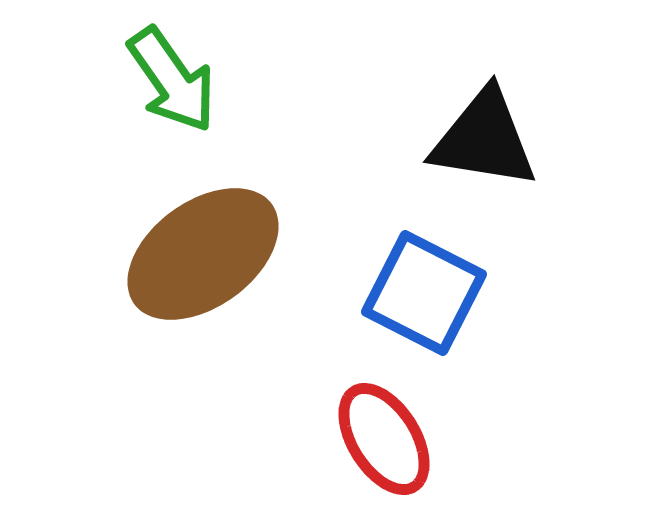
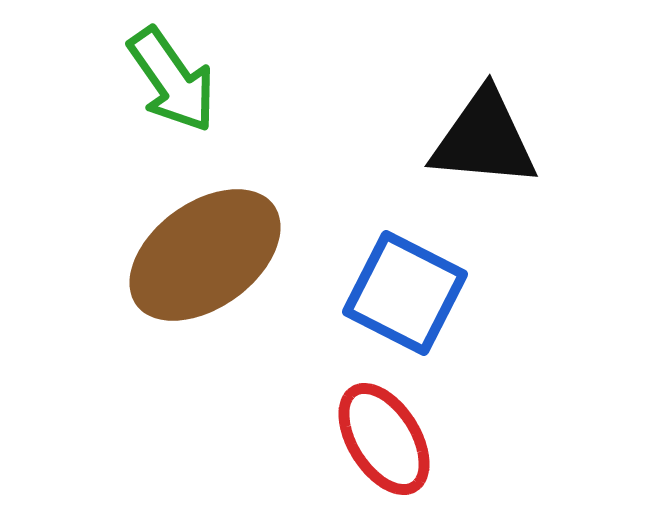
black triangle: rotated 4 degrees counterclockwise
brown ellipse: moved 2 px right, 1 px down
blue square: moved 19 px left
